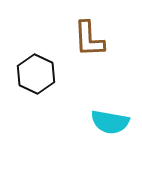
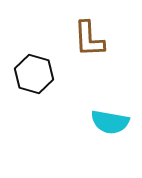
black hexagon: moved 2 px left; rotated 9 degrees counterclockwise
